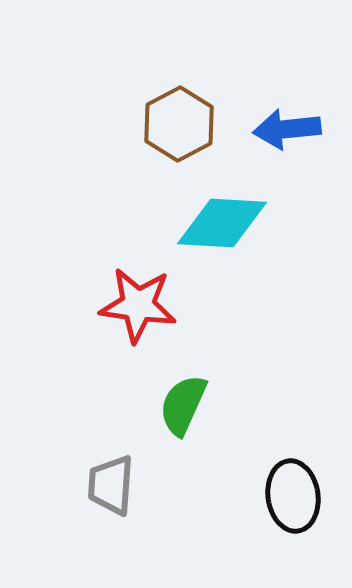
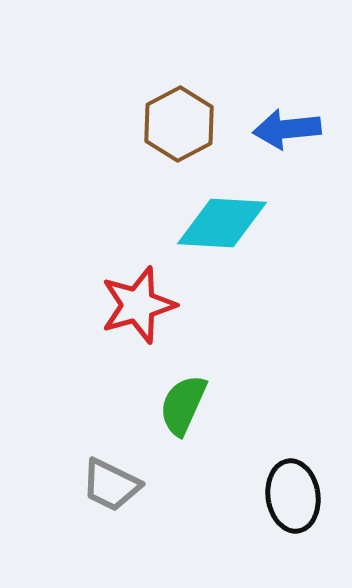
red star: rotated 24 degrees counterclockwise
gray trapezoid: rotated 68 degrees counterclockwise
